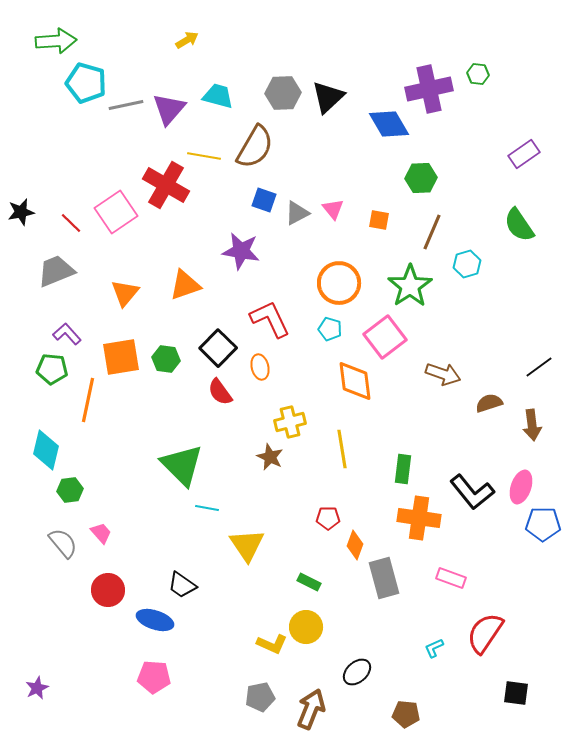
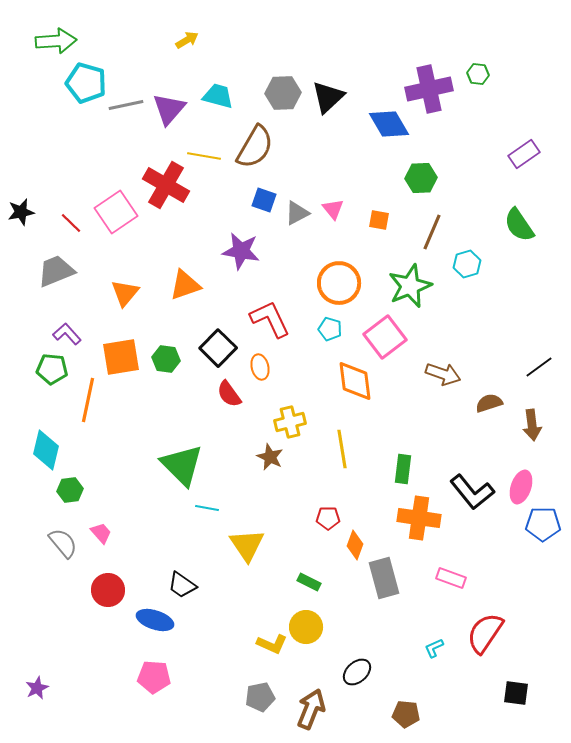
green star at (410, 286): rotated 12 degrees clockwise
red semicircle at (220, 392): moved 9 px right, 2 px down
